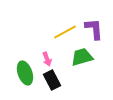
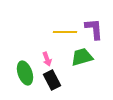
yellow line: rotated 30 degrees clockwise
